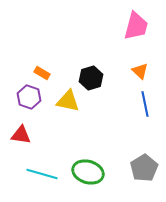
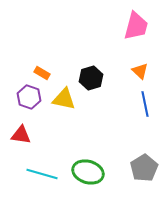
yellow triangle: moved 4 px left, 2 px up
